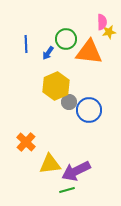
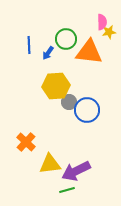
blue line: moved 3 px right, 1 px down
yellow hexagon: rotated 20 degrees clockwise
blue circle: moved 2 px left
